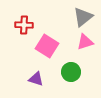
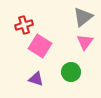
red cross: rotated 18 degrees counterclockwise
pink triangle: rotated 36 degrees counterclockwise
pink square: moved 7 px left
